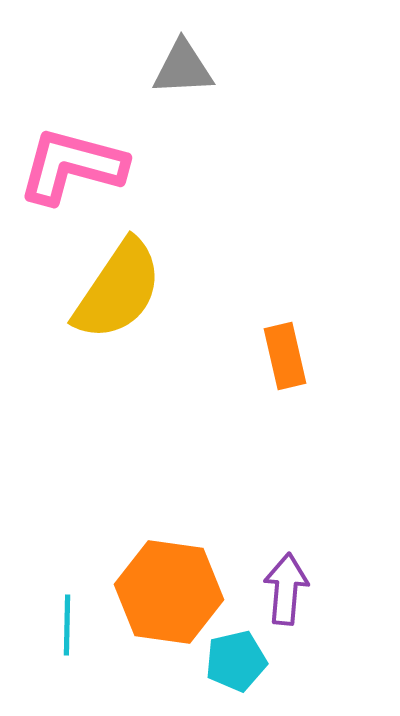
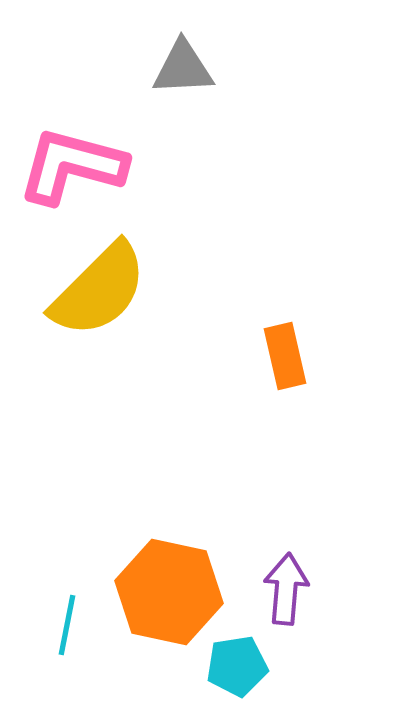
yellow semicircle: moved 19 px left; rotated 11 degrees clockwise
orange hexagon: rotated 4 degrees clockwise
cyan line: rotated 10 degrees clockwise
cyan pentagon: moved 1 px right, 5 px down; rotated 4 degrees clockwise
